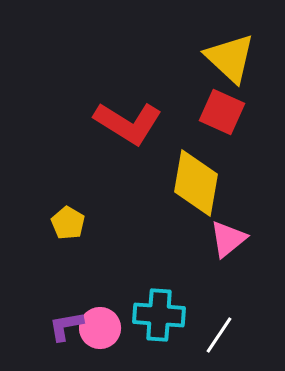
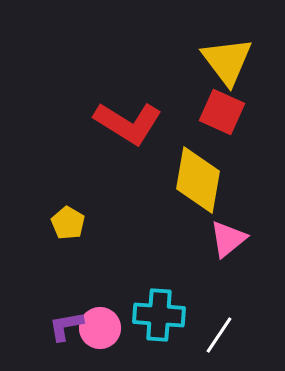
yellow triangle: moved 3 px left, 3 px down; rotated 10 degrees clockwise
yellow diamond: moved 2 px right, 3 px up
